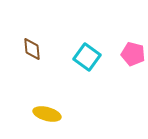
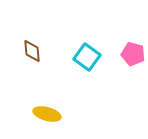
brown diamond: moved 2 px down
